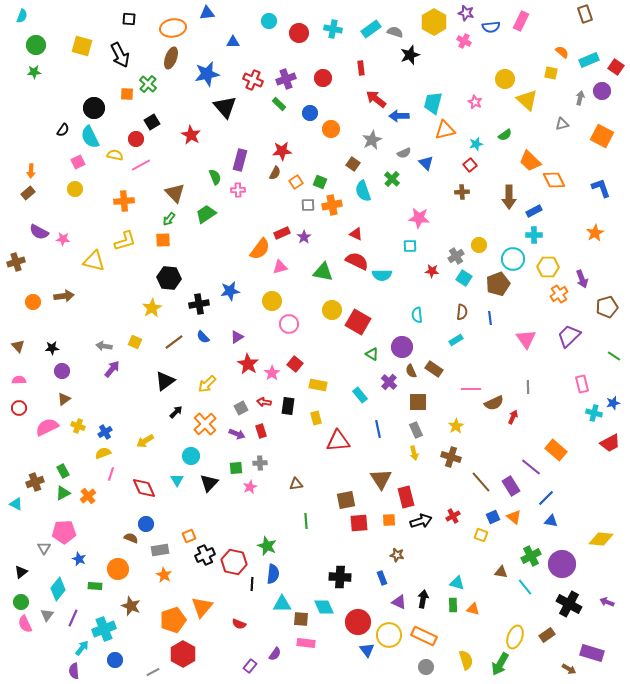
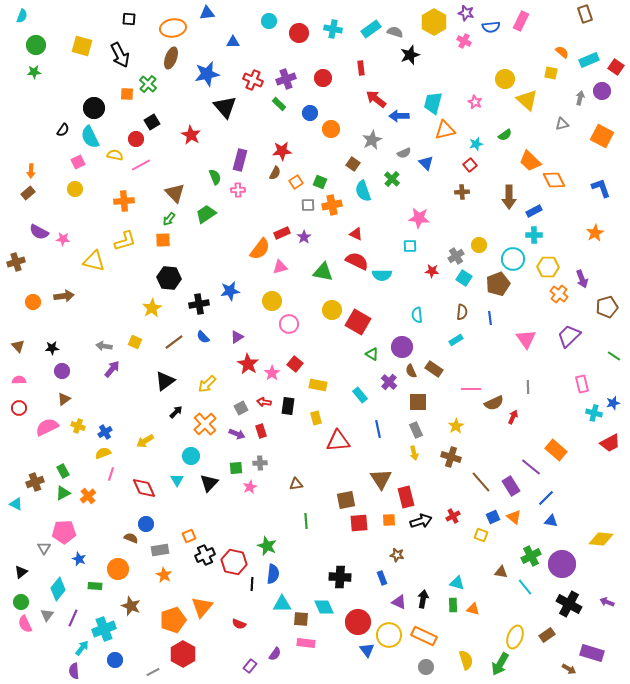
orange cross at (559, 294): rotated 18 degrees counterclockwise
